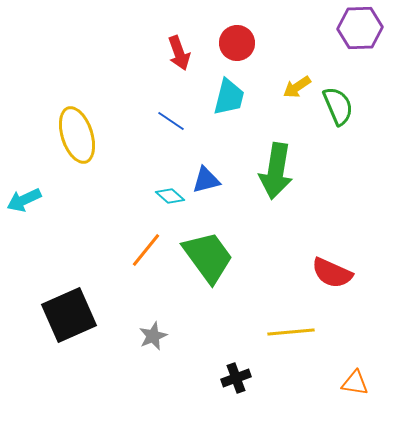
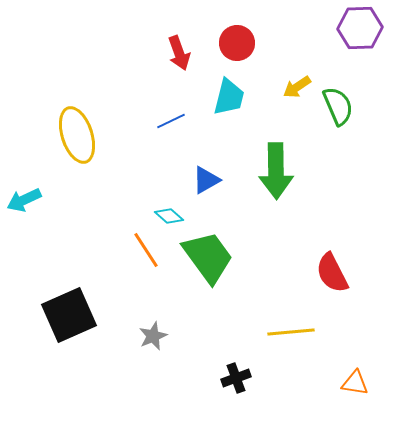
blue line: rotated 60 degrees counterclockwise
green arrow: rotated 10 degrees counterclockwise
blue triangle: rotated 16 degrees counterclockwise
cyan diamond: moved 1 px left, 20 px down
orange line: rotated 72 degrees counterclockwise
red semicircle: rotated 39 degrees clockwise
